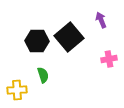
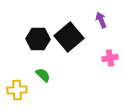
black hexagon: moved 1 px right, 2 px up
pink cross: moved 1 px right, 1 px up
green semicircle: rotated 28 degrees counterclockwise
